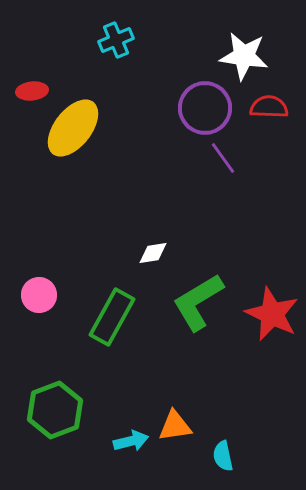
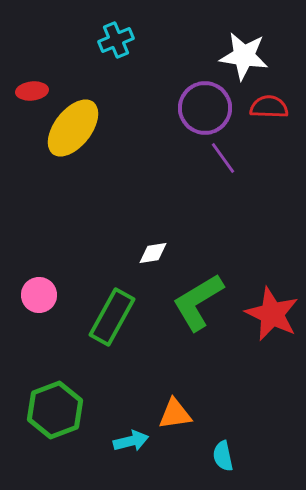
orange triangle: moved 12 px up
